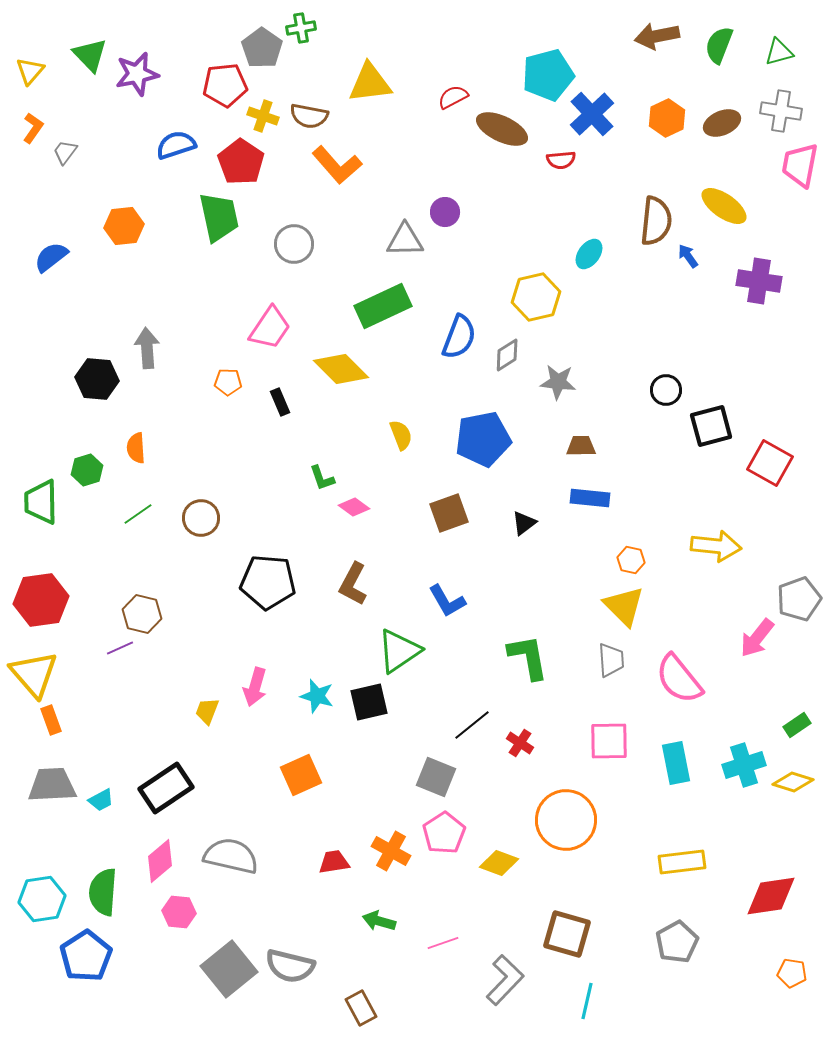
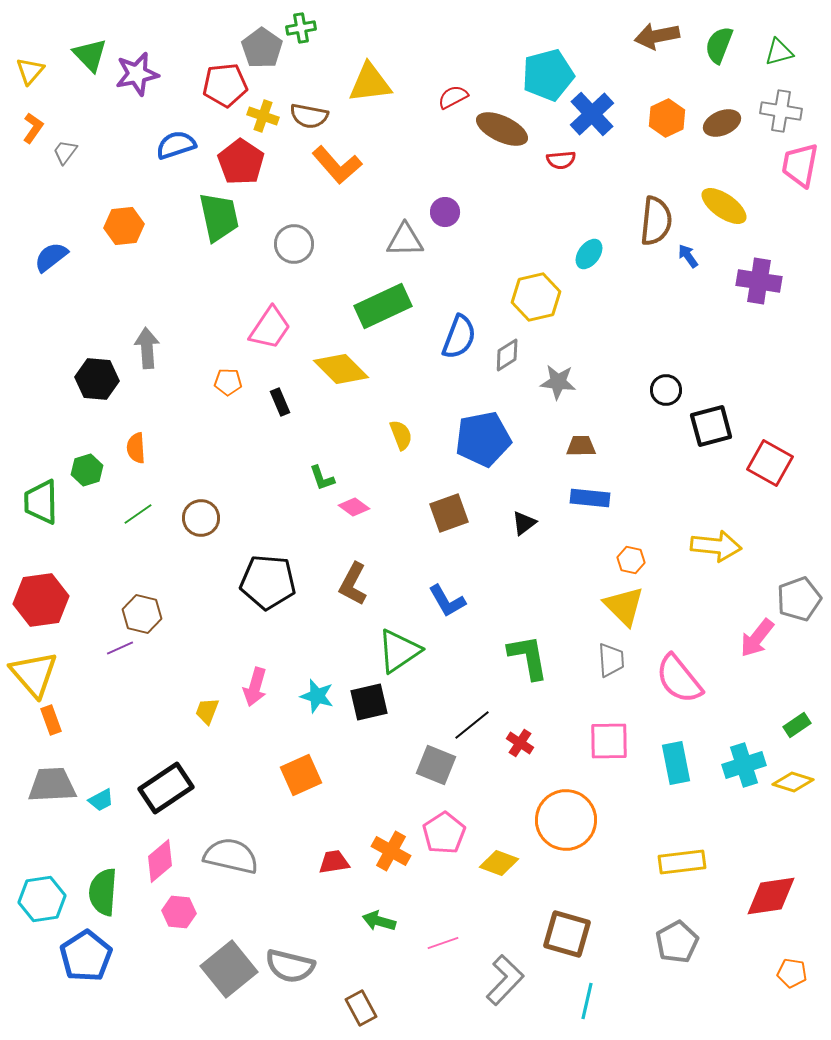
gray square at (436, 777): moved 12 px up
